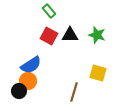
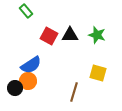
green rectangle: moved 23 px left
black circle: moved 4 px left, 3 px up
